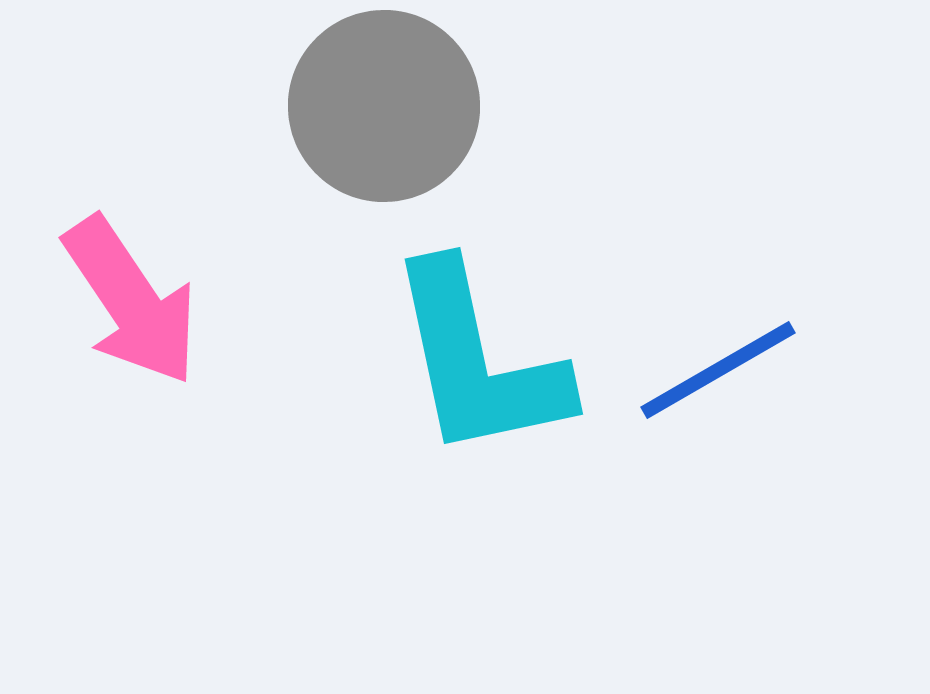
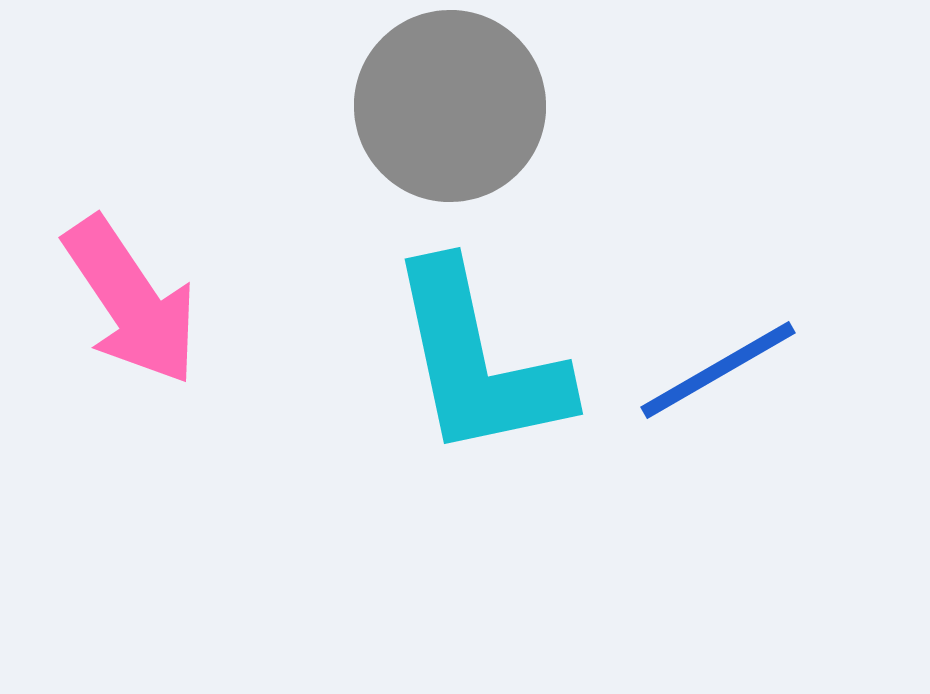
gray circle: moved 66 px right
